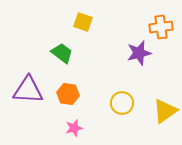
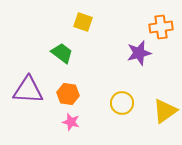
pink star: moved 3 px left, 6 px up; rotated 30 degrees clockwise
